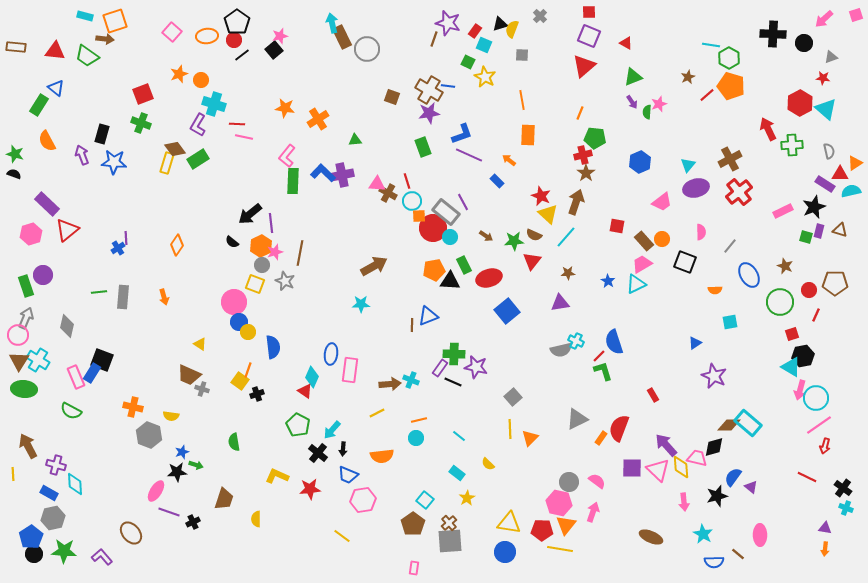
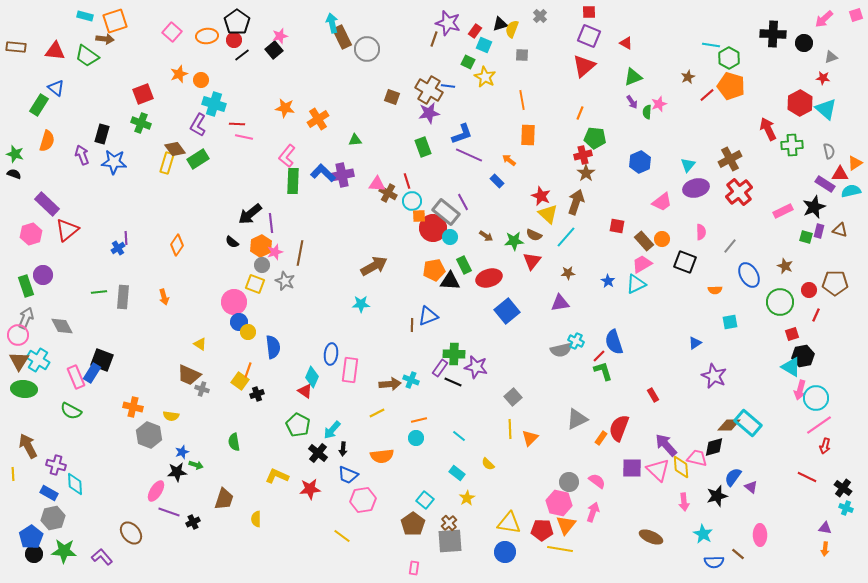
orange semicircle at (47, 141): rotated 135 degrees counterclockwise
gray diamond at (67, 326): moved 5 px left; rotated 40 degrees counterclockwise
